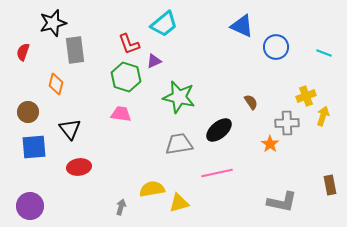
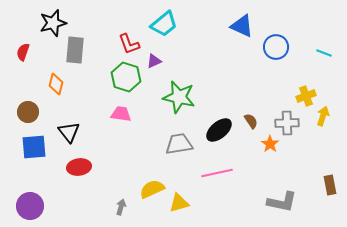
gray rectangle: rotated 12 degrees clockwise
brown semicircle: moved 19 px down
black triangle: moved 1 px left, 3 px down
yellow semicircle: rotated 15 degrees counterclockwise
